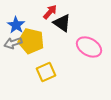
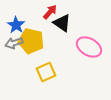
gray arrow: moved 1 px right
